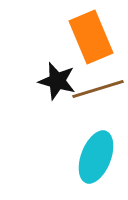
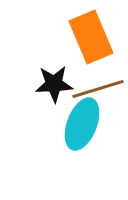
black star: moved 3 px left, 3 px down; rotated 18 degrees counterclockwise
cyan ellipse: moved 14 px left, 33 px up
